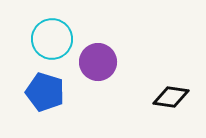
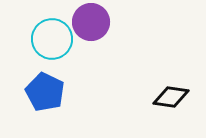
purple circle: moved 7 px left, 40 px up
blue pentagon: rotated 9 degrees clockwise
